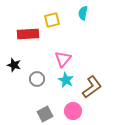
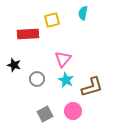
brown L-shape: rotated 20 degrees clockwise
